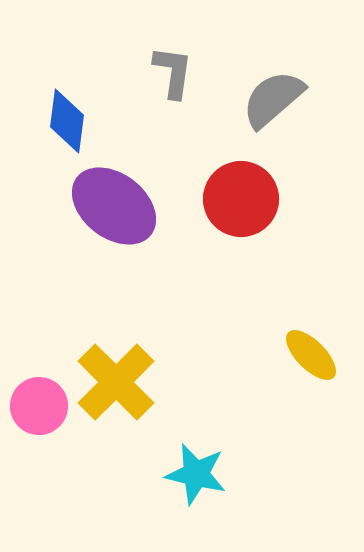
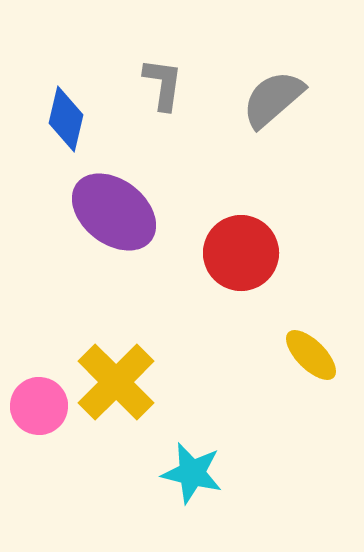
gray L-shape: moved 10 px left, 12 px down
blue diamond: moved 1 px left, 2 px up; rotated 6 degrees clockwise
red circle: moved 54 px down
purple ellipse: moved 6 px down
cyan star: moved 4 px left, 1 px up
